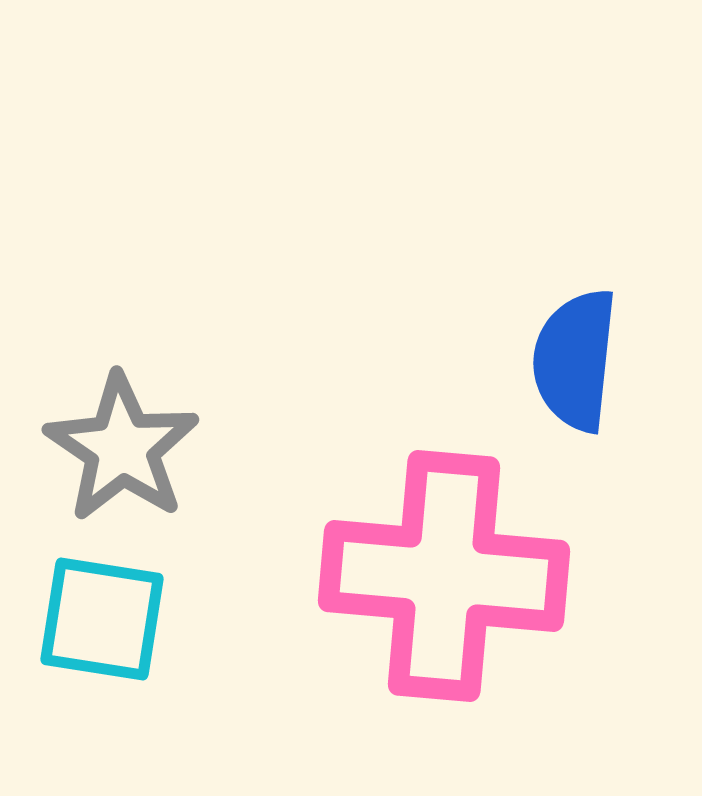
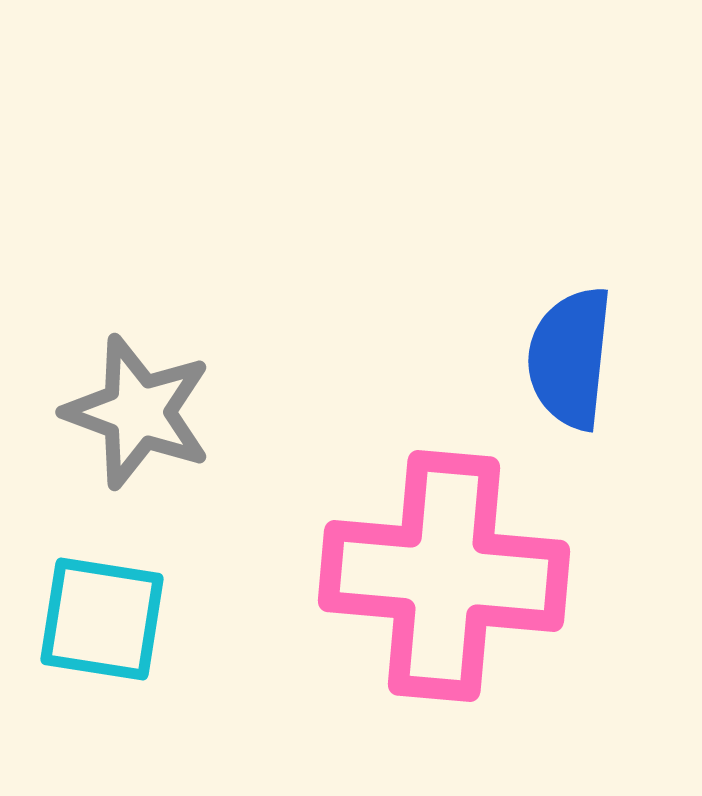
blue semicircle: moved 5 px left, 2 px up
gray star: moved 16 px right, 36 px up; rotated 14 degrees counterclockwise
